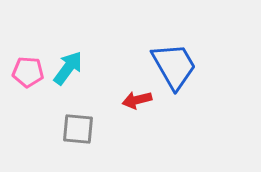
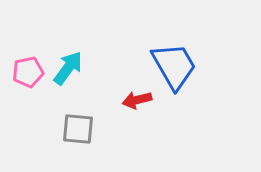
pink pentagon: rotated 16 degrees counterclockwise
